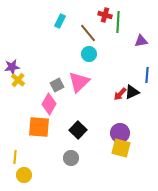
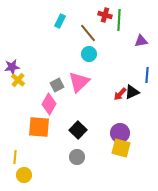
green line: moved 1 px right, 2 px up
gray circle: moved 6 px right, 1 px up
